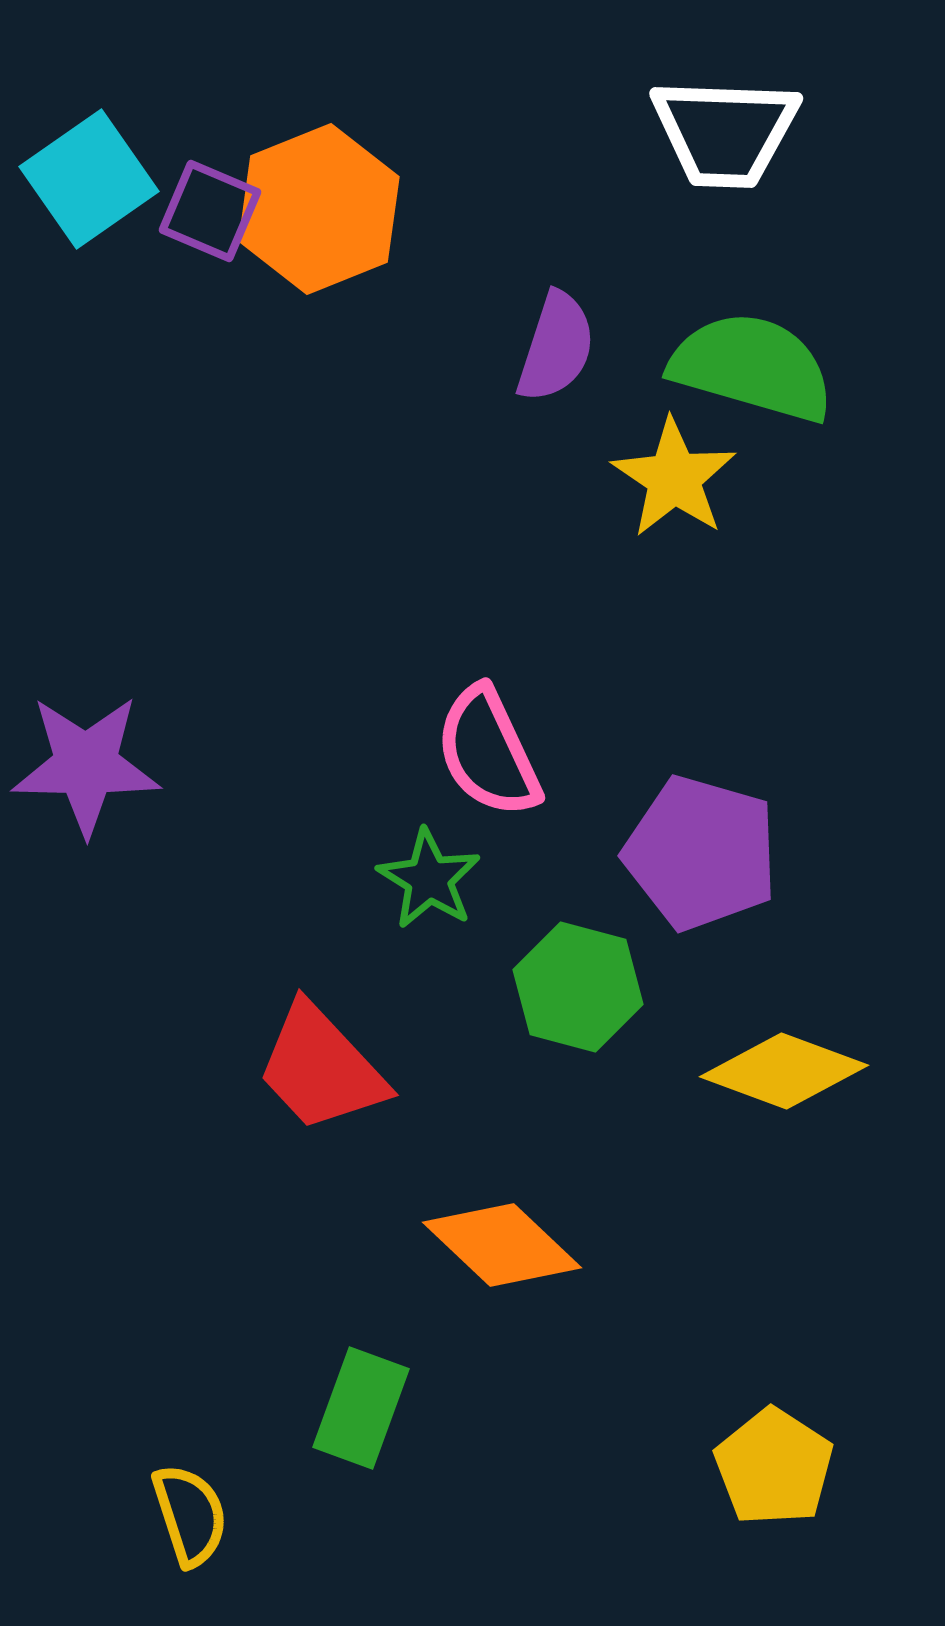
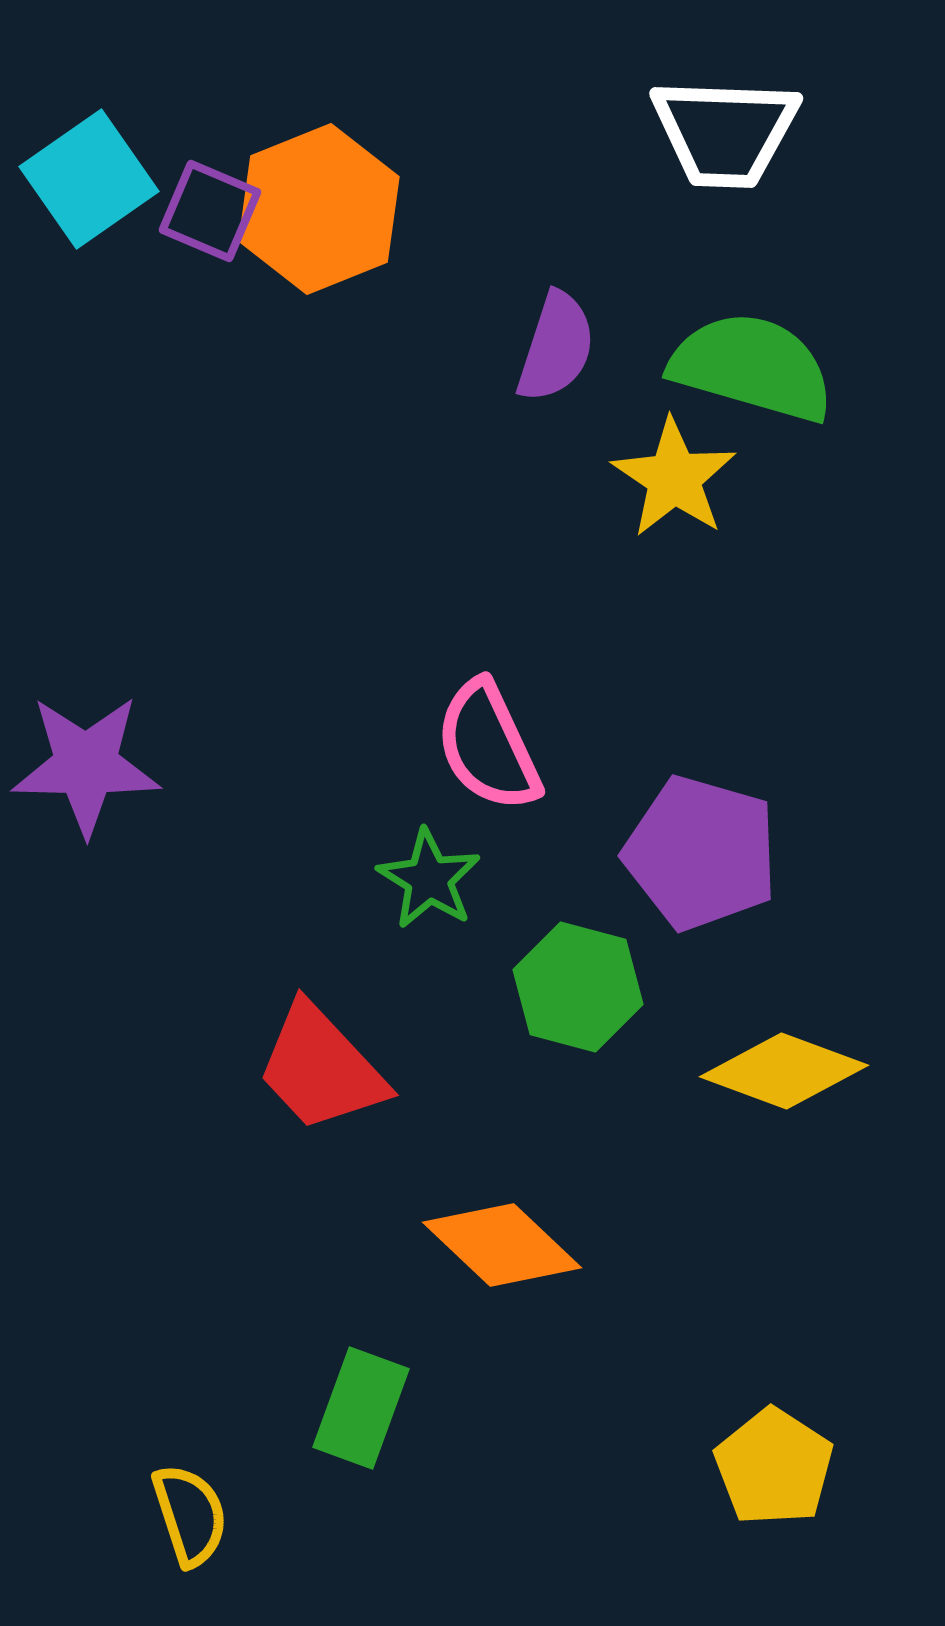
pink semicircle: moved 6 px up
